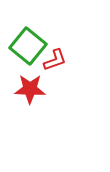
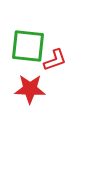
green square: rotated 33 degrees counterclockwise
